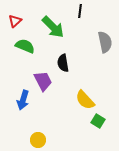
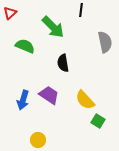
black line: moved 1 px right, 1 px up
red triangle: moved 5 px left, 8 px up
purple trapezoid: moved 6 px right, 14 px down; rotated 30 degrees counterclockwise
